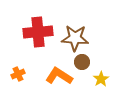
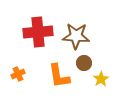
brown star: moved 1 px right, 2 px up
brown circle: moved 2 px right, 1 px down
orange L-shape: rotated 132 degrees counterclockwise
